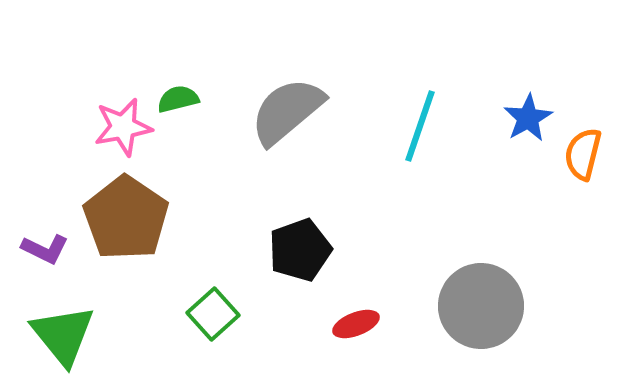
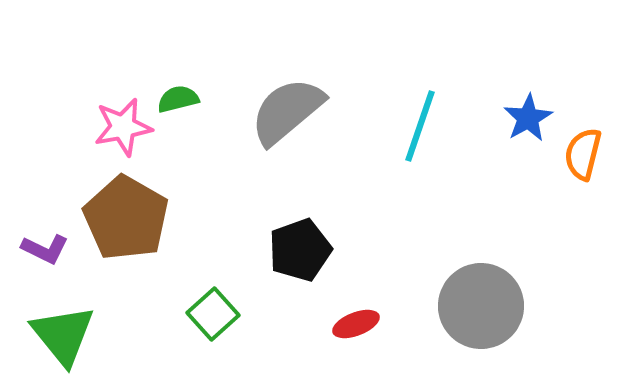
brown pentagon: rotated 4 degrees counterclockwise
